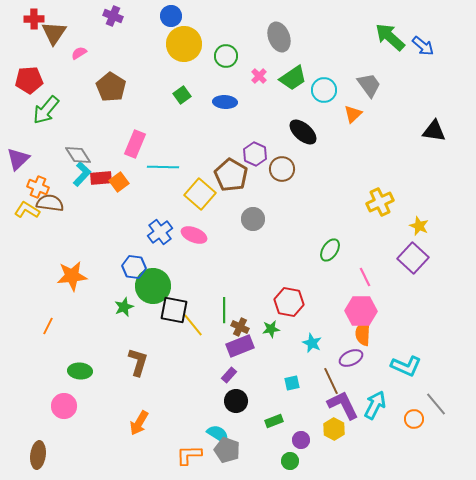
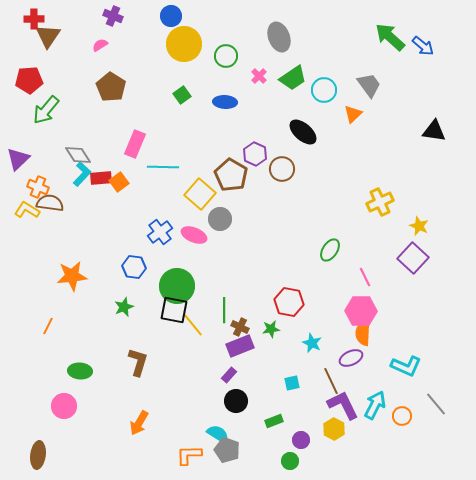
brown triangle at (54, 33): moved 6 px left, 3 px down
pink semicircle at (79, 53): moved 21 px right, 8 px up
gray circle at (253, 219): moved 33 px left
green circle at (153, 286): moved 24 px right
orange circle at (414, 419): moved 12 px left, 3 px up
